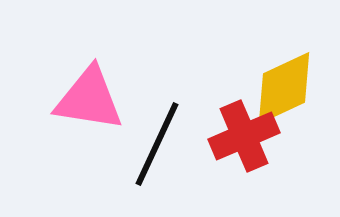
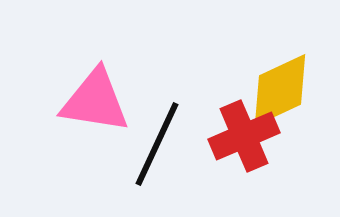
yellow diamond: moved 4 px left, 2 px down
pink triangle: moved 6 px right, 2 px down
